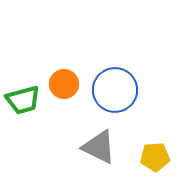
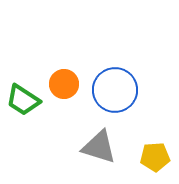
green trapezoid: rotated 48 degrees clockwise
gray triangle: rotated 9 degrees counterclockwise
